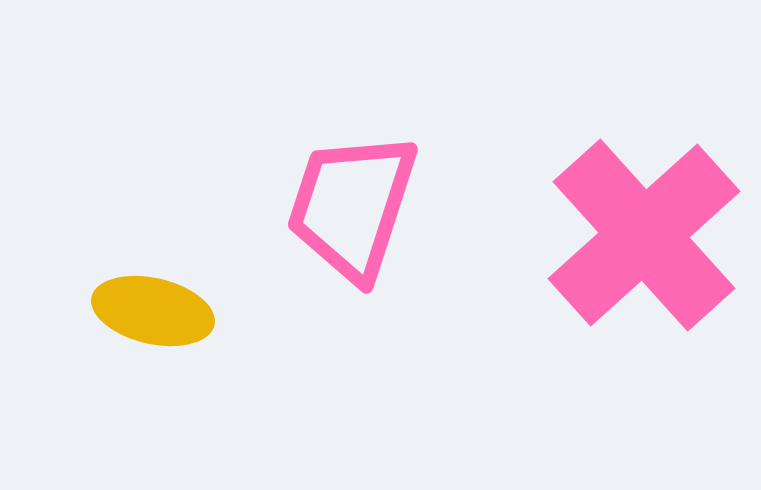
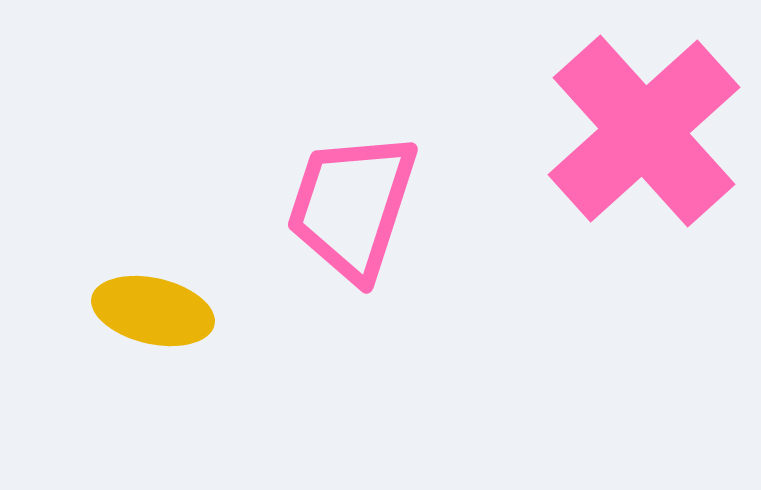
pink cross: moved 104 px up
